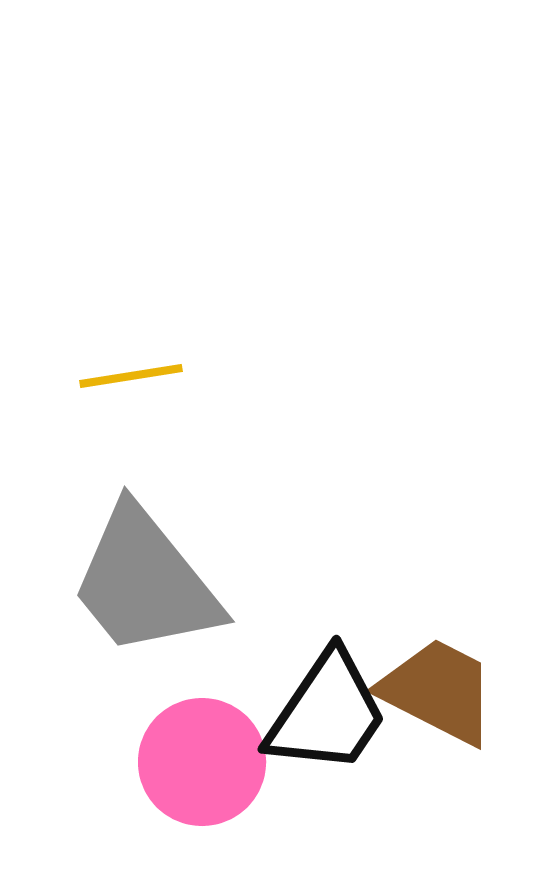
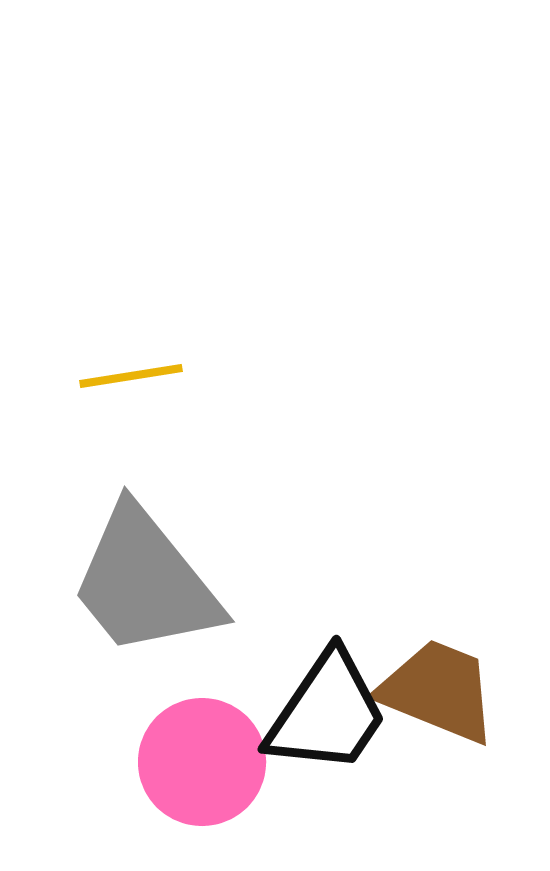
brown trapezoid: rotated 5 degrees counterclockwise
